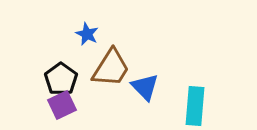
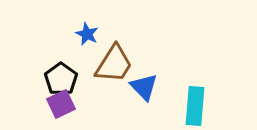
brown trapezoid: moved 3 px right, 4 px up
blue triangle: moved 1 px left
purple square: moved 1 px left, 1 px up
